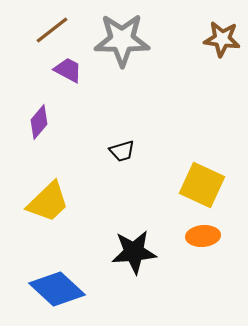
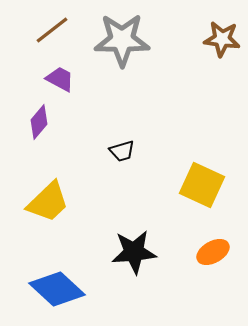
purple trapezoid: moved 8 px left, 9 px down
orange ellipse: moved 10 px right, 16 px down; rotated 24 degrees counterclockwise
